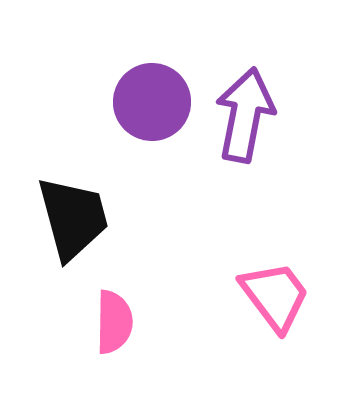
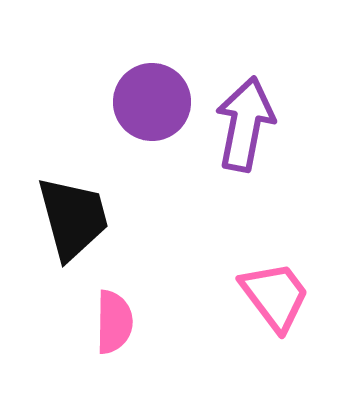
purple arrow: moved 9 px down
